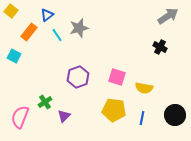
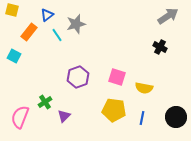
yellow square: moved 1 px right, 1 px up; rotated 24 degrees counterclockwise
gray star: moved 3 px left, 4 px up
black circle: moved 1 px right, 2 px down
